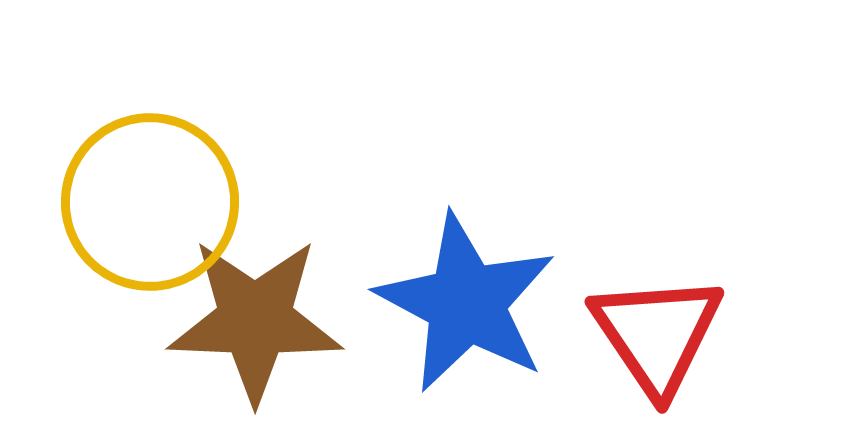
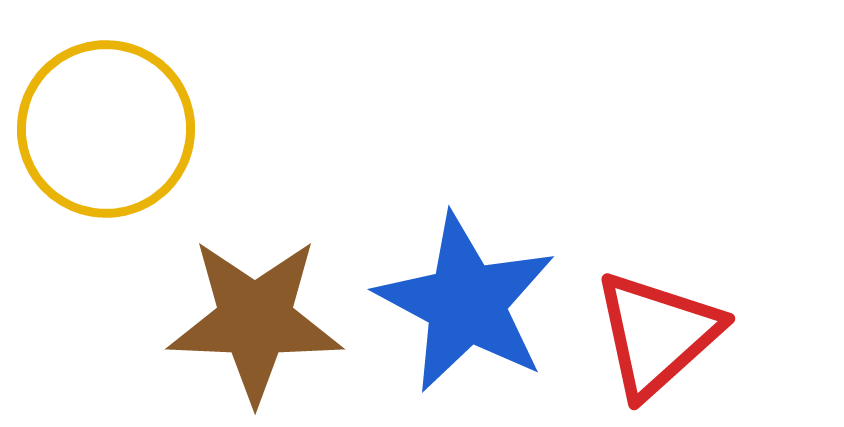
yellow circle: moved 44 px left, 73 px up
red triangle: rotated 22 degrees clockwise
